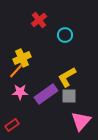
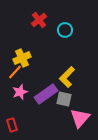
cyan circle: moved 5 px up
orange line: moved 1 px left, 1 px down
yellow L-shape: rotated 15 degrees counterclockwise
pink star: rotated 21 degrees counterclockwise
gray square: moved 5 px left, 3 px down; rotated 14 degrees clockwise
pink triangle: moved 1 px left, 3 px up
red rectangle: rotated 72 degrees counterclockwise
